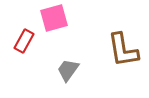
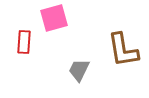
red rectangle: moved 1 px down; rotated 25 degrees counterclockwise
gray trapezoid: moved 11 px right; rotated 10 degrees counterclockwise
